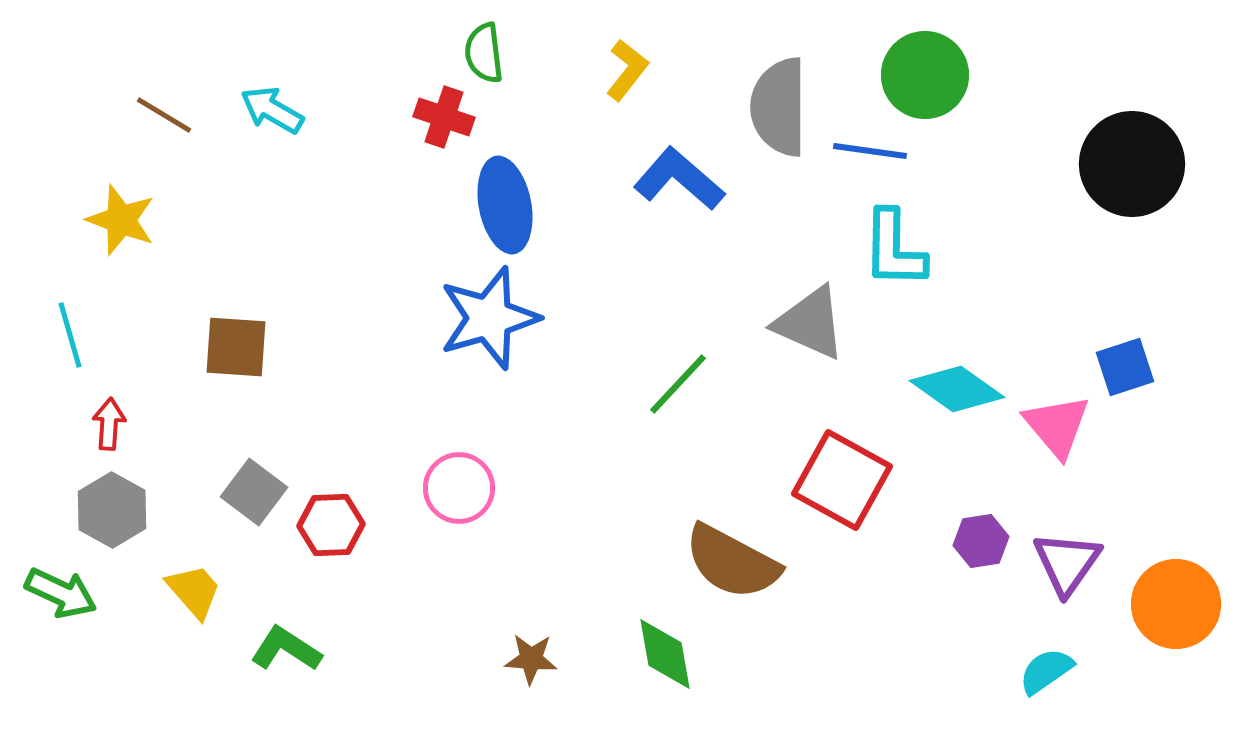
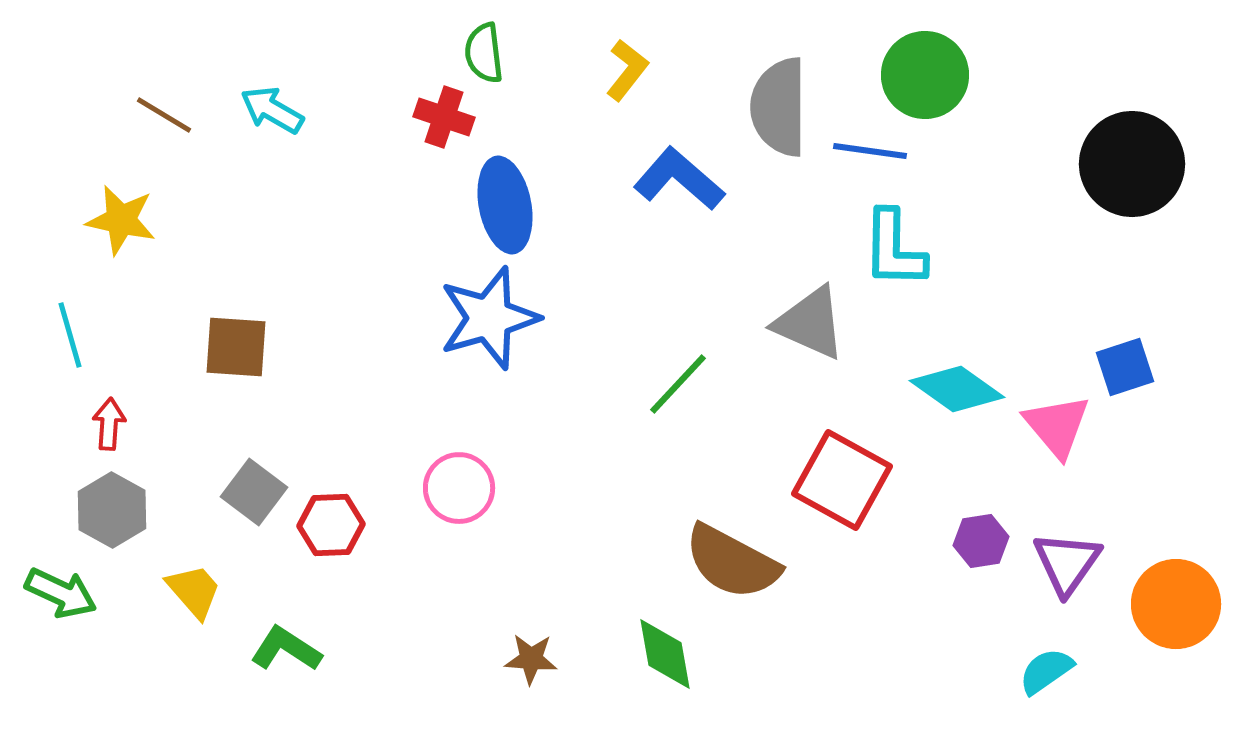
yellow star: rotated 8 degrees counterclockwise
